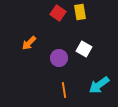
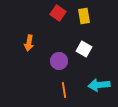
yellow rectangle: moved 4 px right, 4 px down
orange arrow: rotated 35 degrees counterclockwise
purple circle: moved 3 px down
cyan arrow: rotated 30 degrees clockwise
